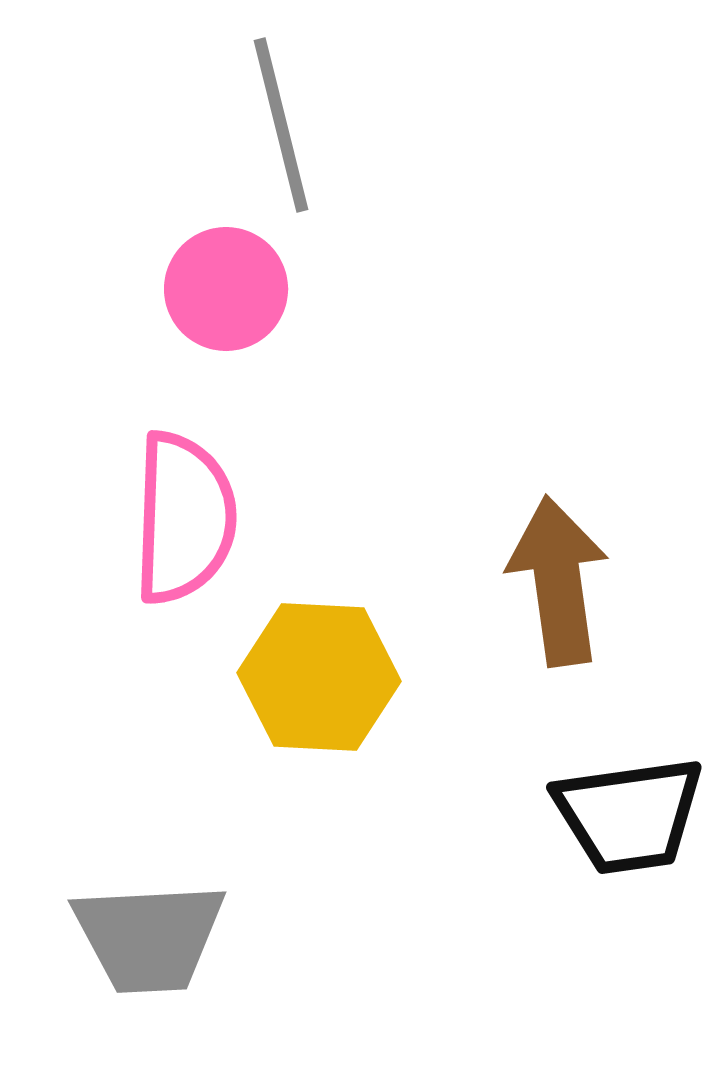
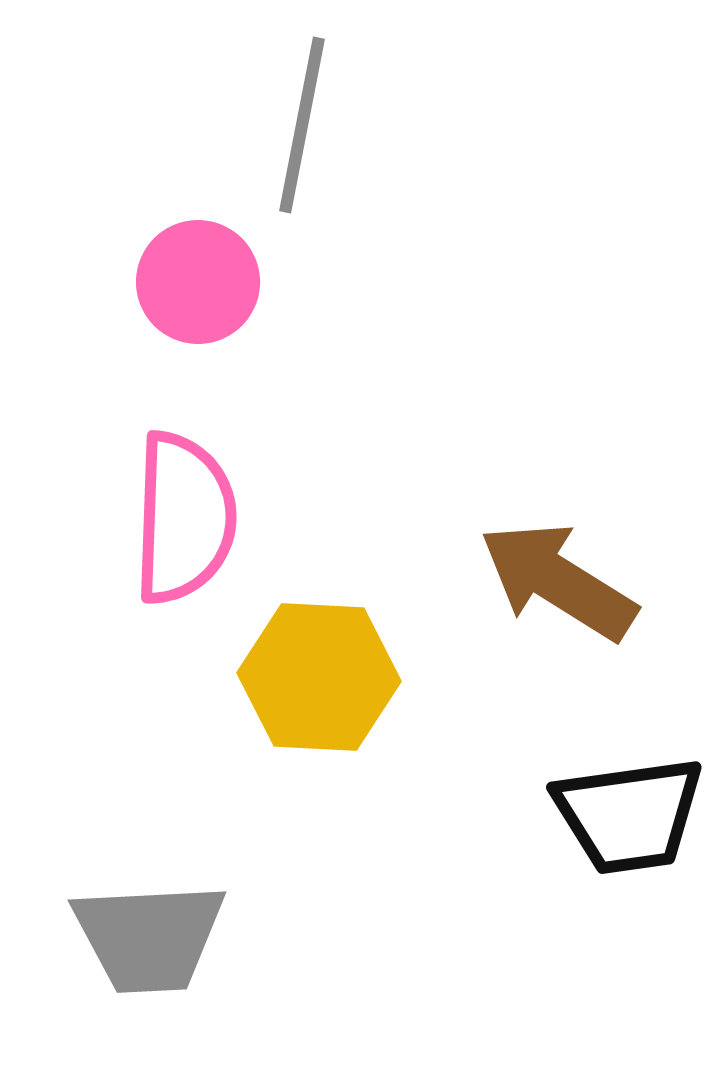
gray line: moved 21 px right; rotated 25 degrees clockwise
pink circle: moved 28 px left, 7 px up
brown arrow: rotated 50 degrees counterclockwise
